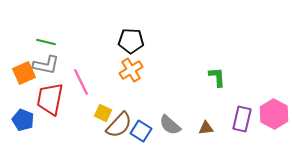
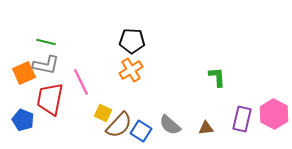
black pentagon: moved 1 px right
